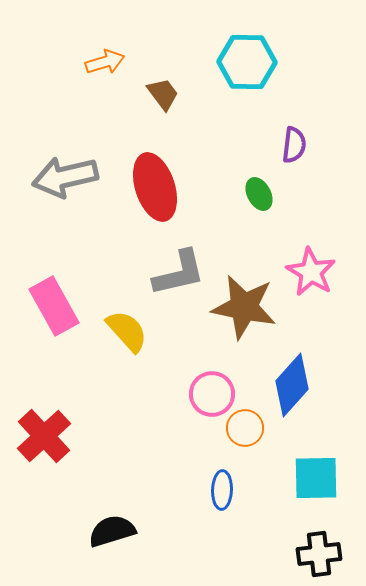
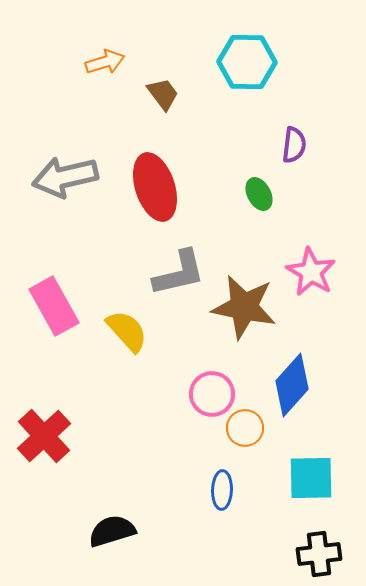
cyan square: moved 5 px left
